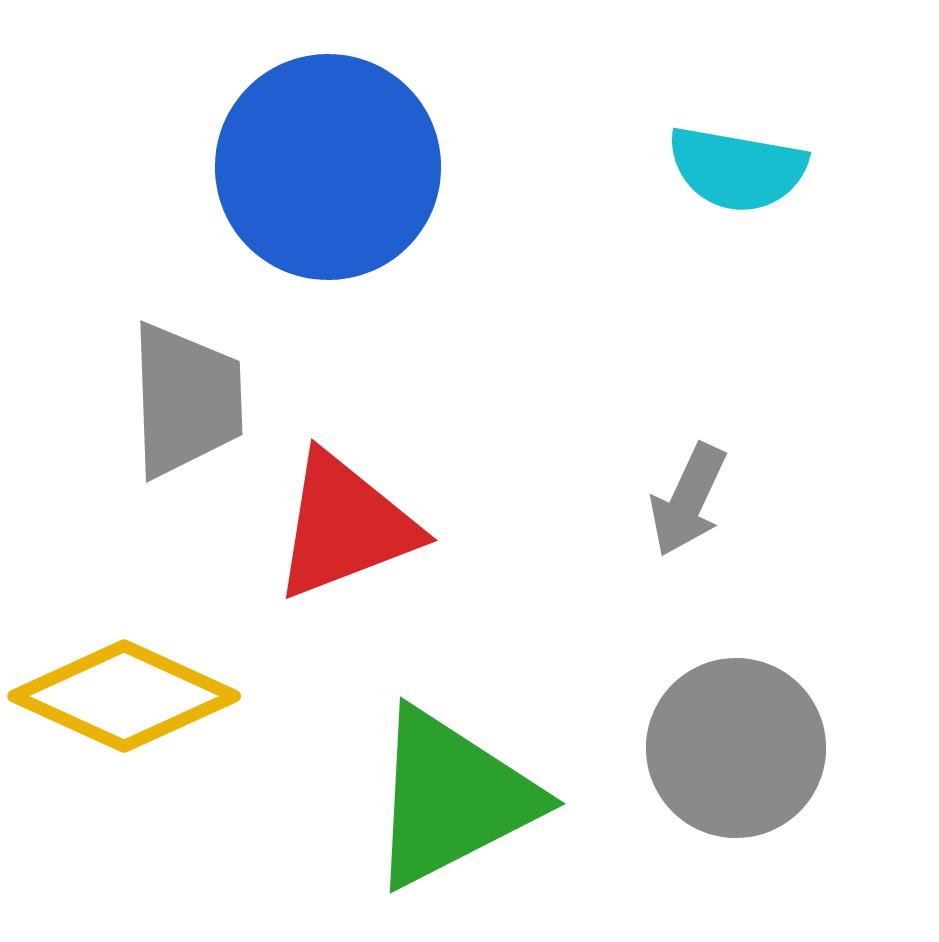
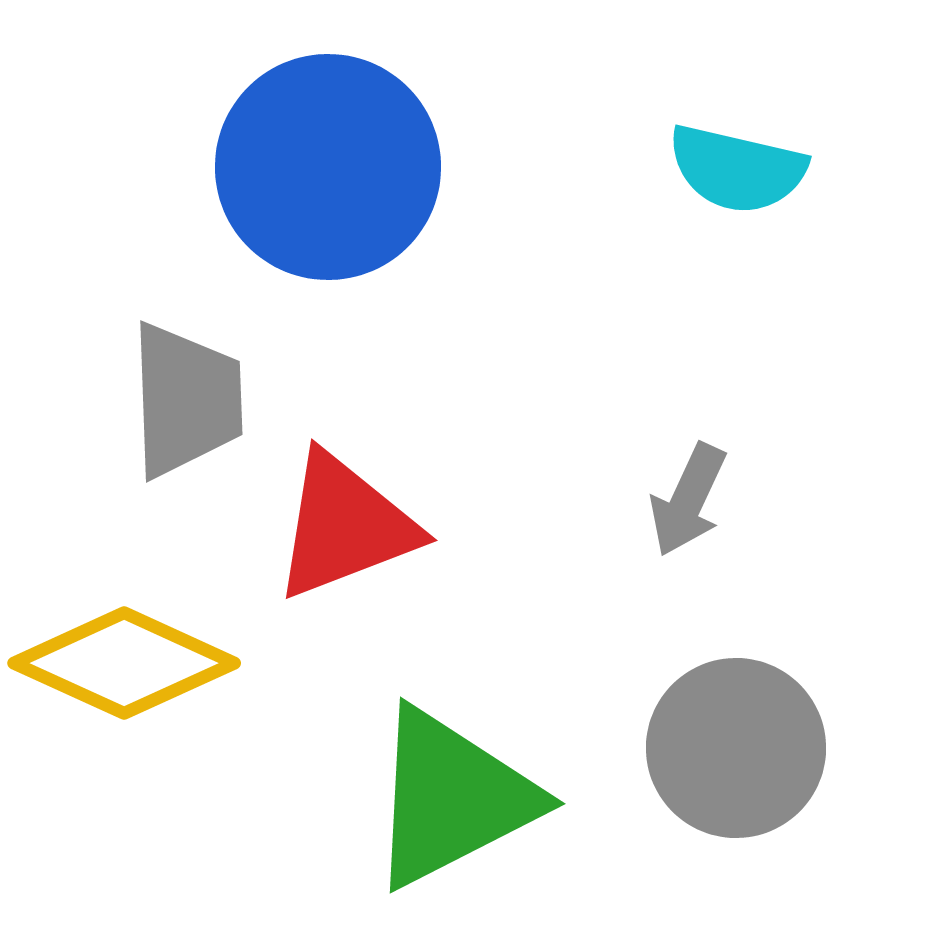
cyan semicircle: rotated 3 degrees clockwise
yellow diamond: moved 33 px up
